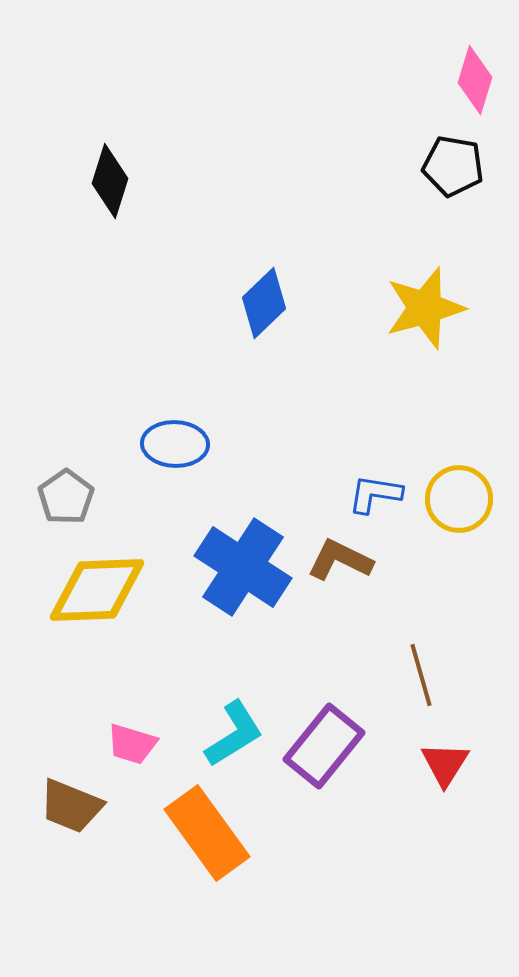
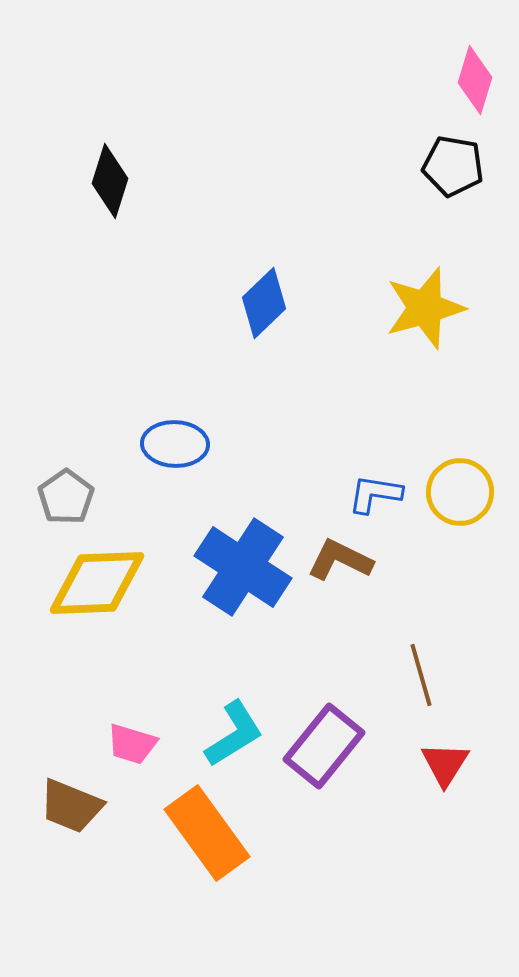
yellow circle: moved 1 px right, 7 px up
yellow diamond: moved 7 px up
